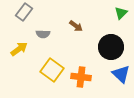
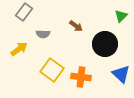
green triangle: moved 3 px down
black circle: moved 6 px left, 3 px up
